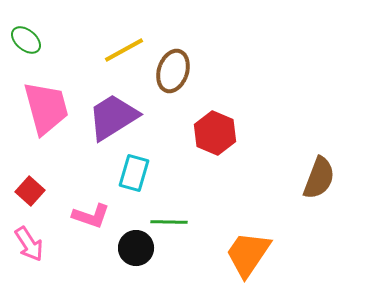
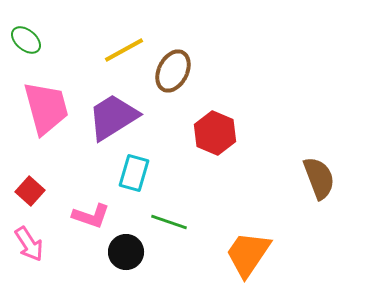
brown ellipse: rotated 9 degrees clockwise
brown semicircle: rotated 42 degrees counterclockwise
green line: rotated 18 degrees clockwise
black circle: moved 10 px left, 4 px down
